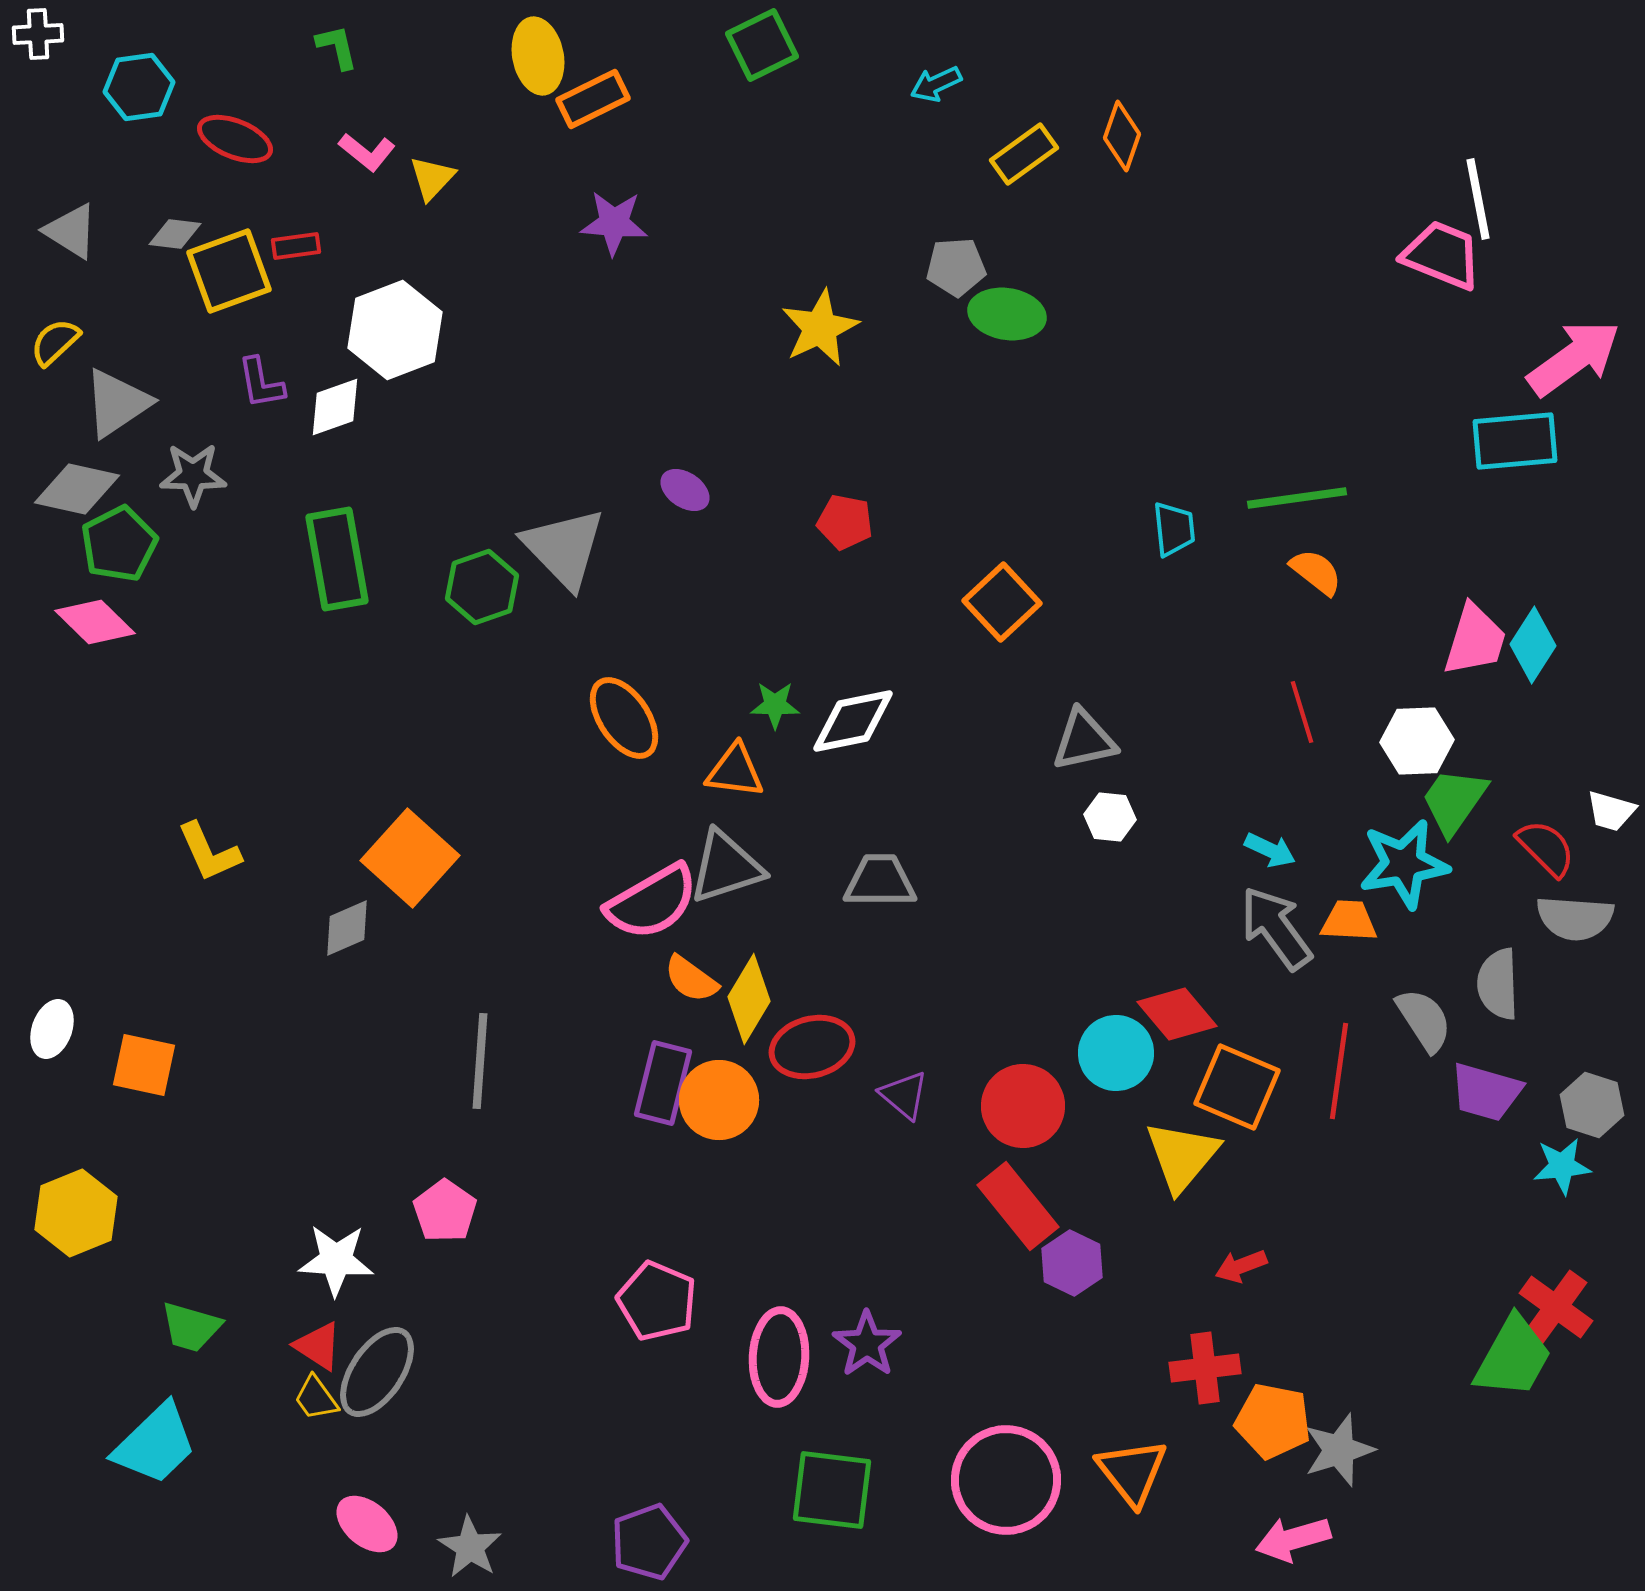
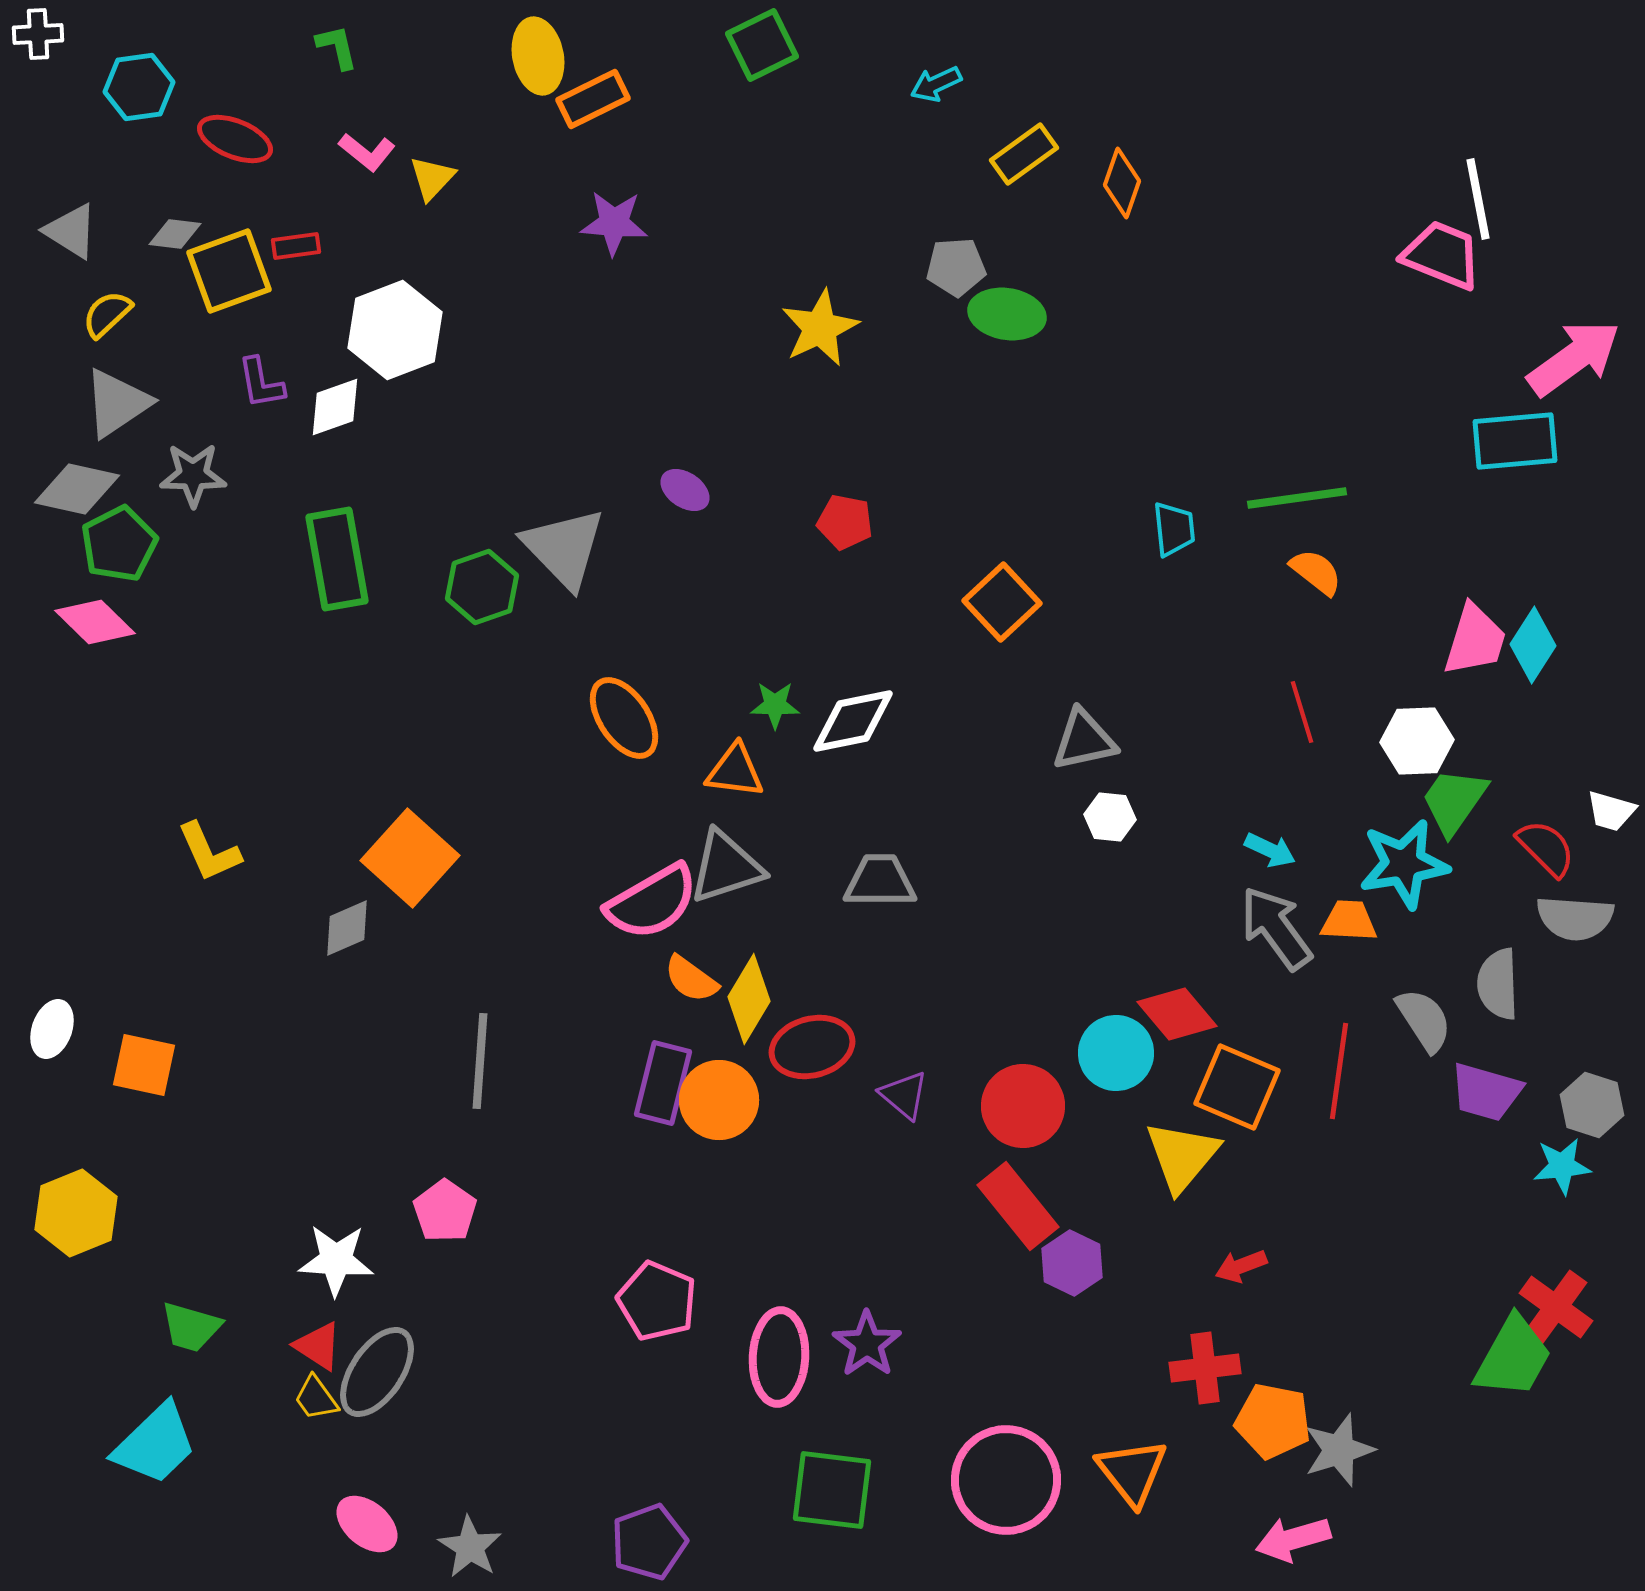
orange diamond at (1122, 136): moved 47 px down
yellow semicircle at (55, 342): moved 52 px right, 28 px up
